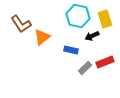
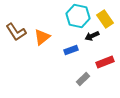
yellow rectangle: rotated 18 degrees counterclockwise
brown L-shape: moved 5 px left, 8 px down
blue rectangle: rotated 32 degrees counterclockwise
gray rectangle: moved 2 px left, 11 px down
